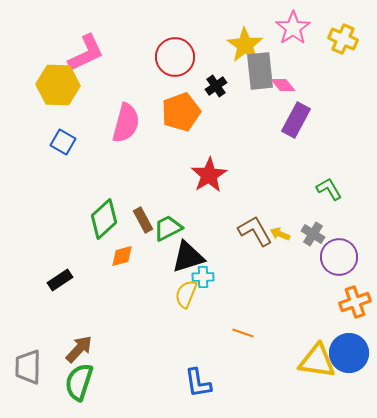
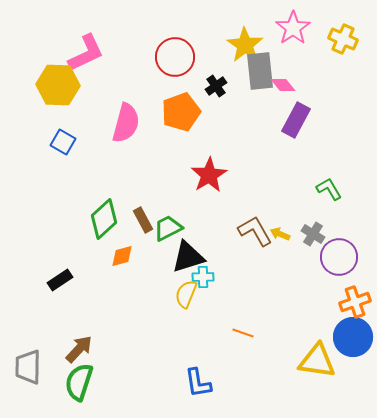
blue circle: moved 4 px right, 16 px up
